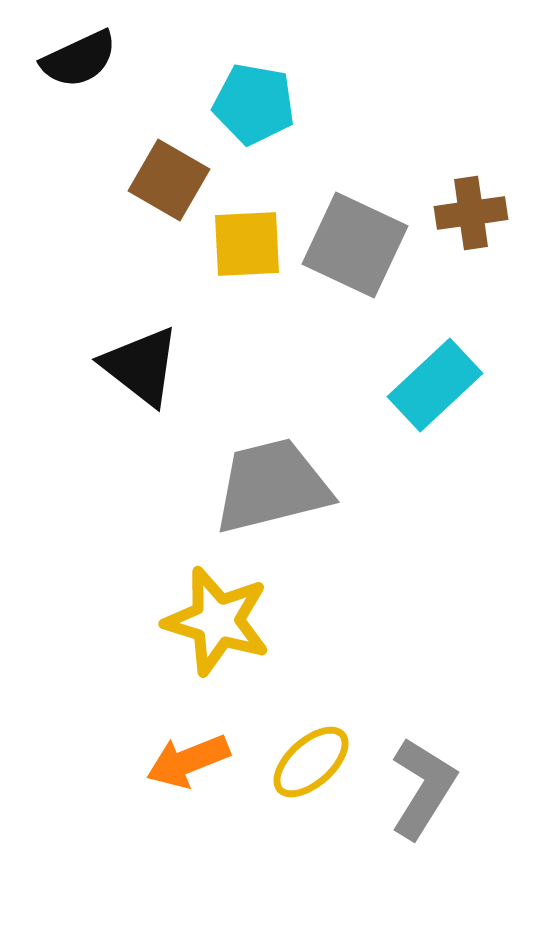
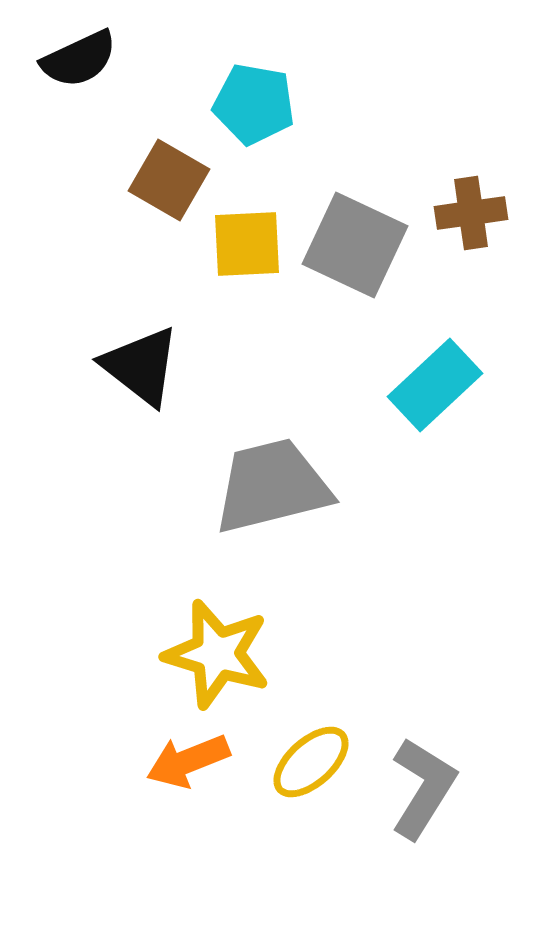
yellow star: moved 33 px down
